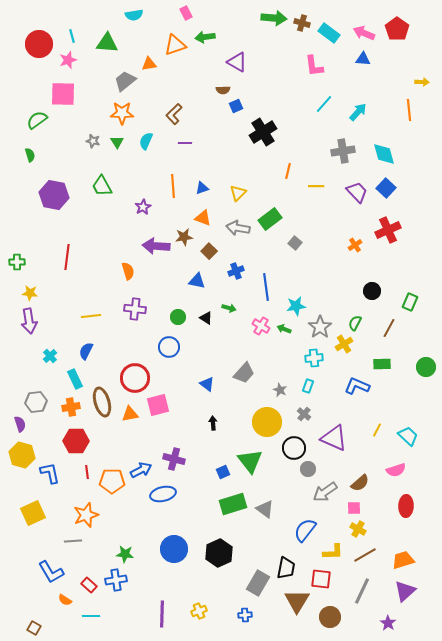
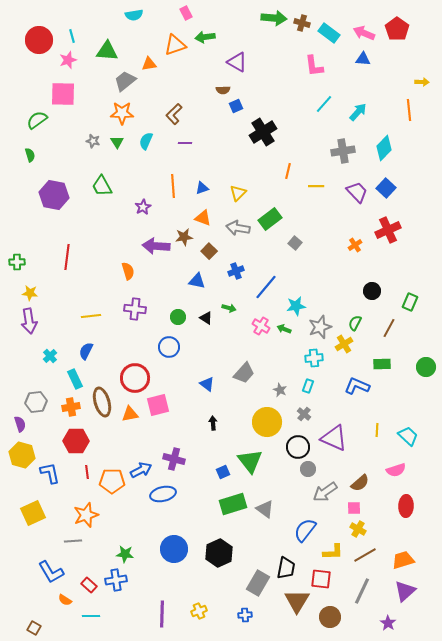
green triangle at (107, 43): moved 8 px down
red circle at (39, 44): moved 4 px up
cyan diamond at (384, 154): moved 6 px up; rotated 60 degrees clockwise
blue line at (266, 287): rotated 48 degrees clockwise
gray star at (320, 327): rotated 15 degrees clockwise
yellow line at (377, 430): rotated 24 degrees counterclockwise
black circle at (294, 448): moved 4 px right, 1 px up
